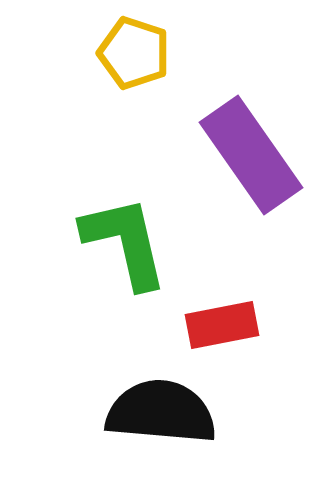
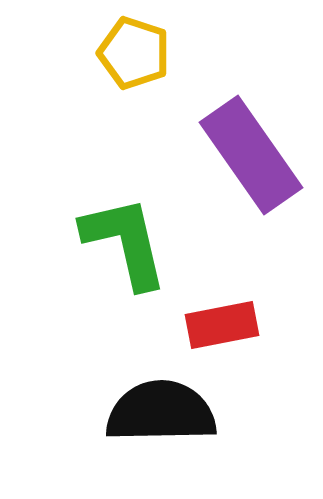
black semicircle: rotated 6 degrees counterclockwise
